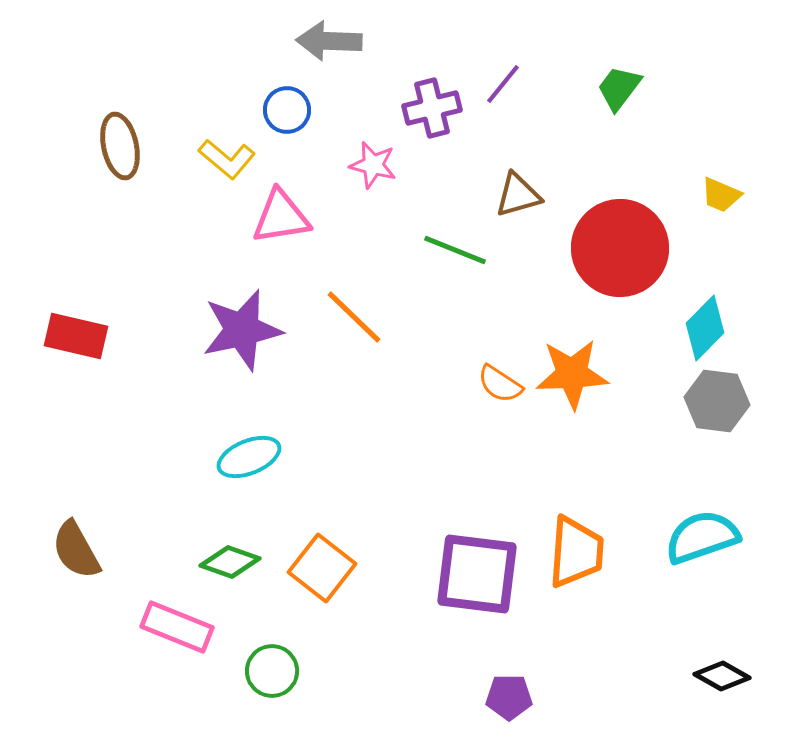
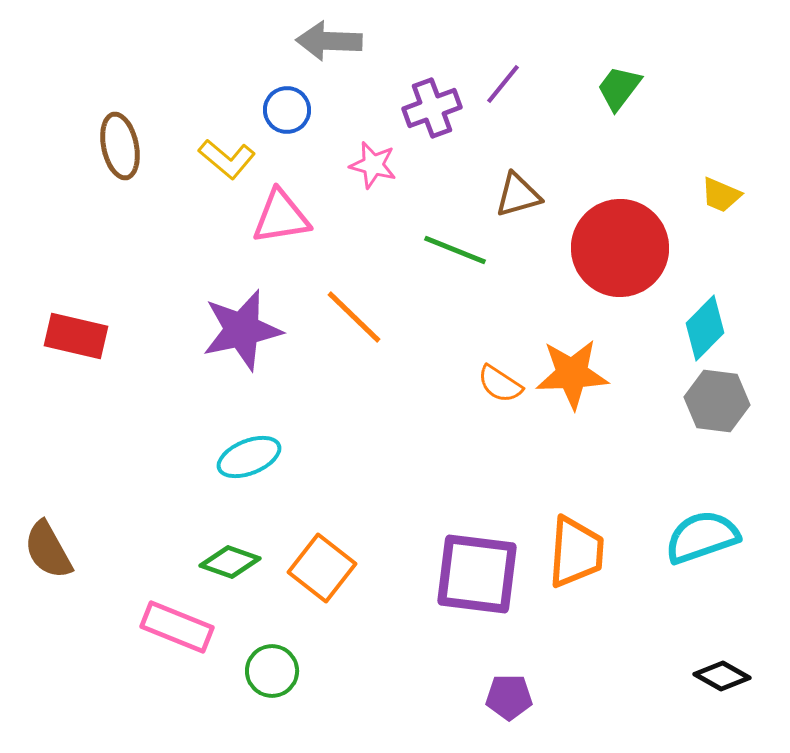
purple cross: rotated 6 degrees counterclockwise
brown semicircle: moved 28 px left
